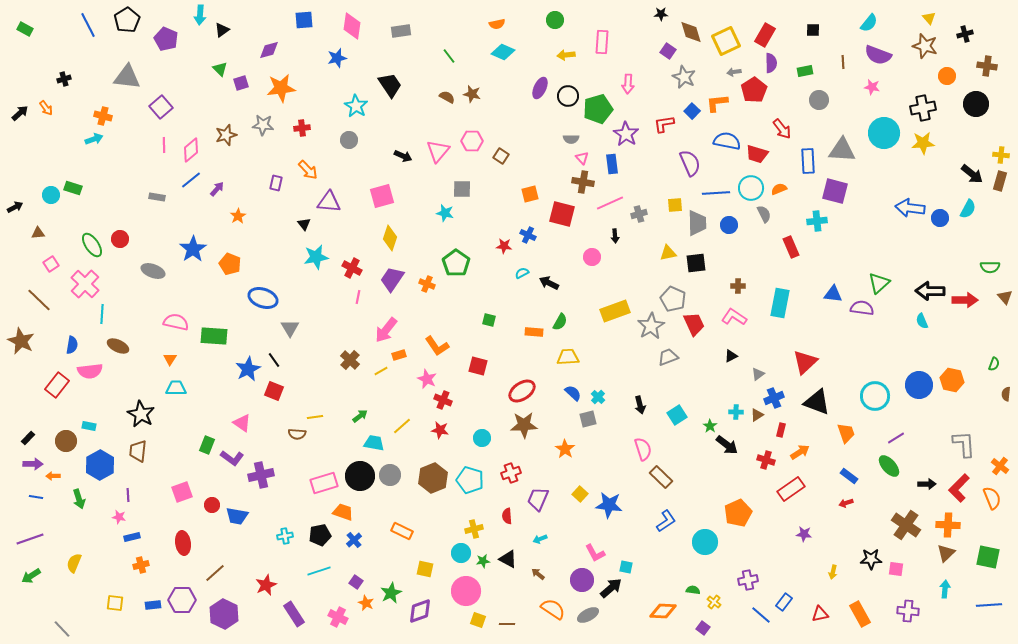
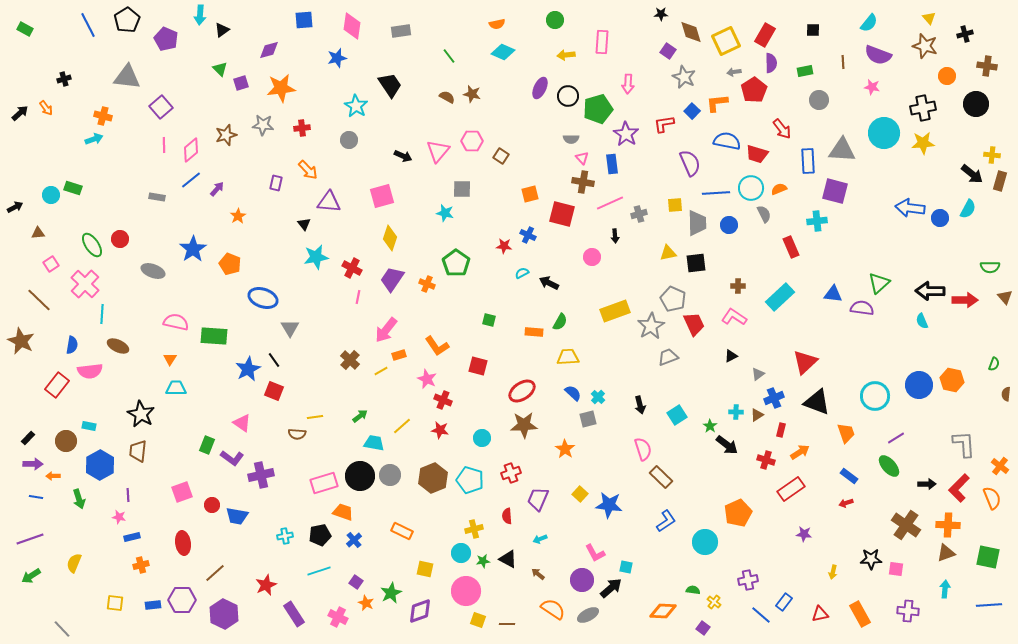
yellow cross at (1001, 155): moved 9 px left
cyan rectangle at (780, 303): moved 6 px up; rotated 36 degrees clockwise
brown triangle at (946, 553): rotated 24 degrees clockwise
